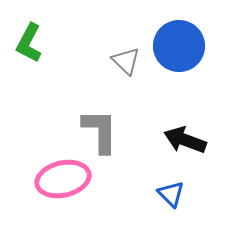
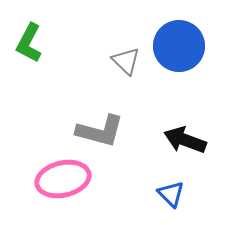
gray L-shape: rotated 105 degrees clockwise
